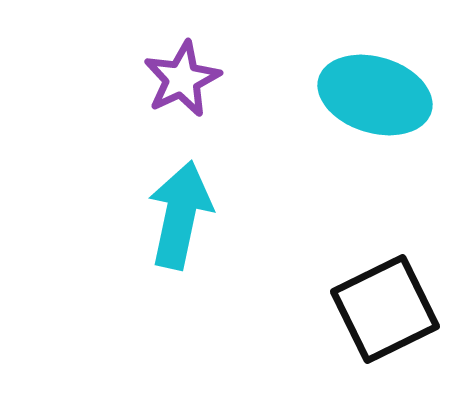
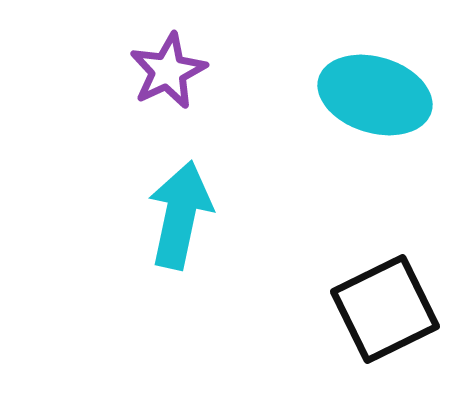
purple star: moved 14 px left, 8 px up
